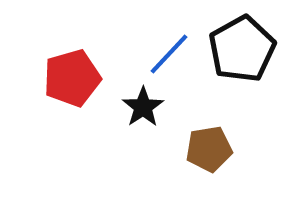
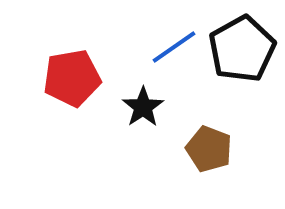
blue line: moved 5 px right, 7 px up; rotated 12 degrees clockwise
red pentagon: rotated 6 degrees clockwise
brown pentagon: rotated 30 degrees clockwise
